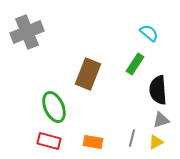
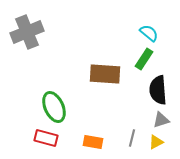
green rectangle: moved 9 px right, 5 px up
brown rectangle: moved 17 px right; rotated 72 degrees clockwise
red rectangle: moved 3 px left, 3 px up
